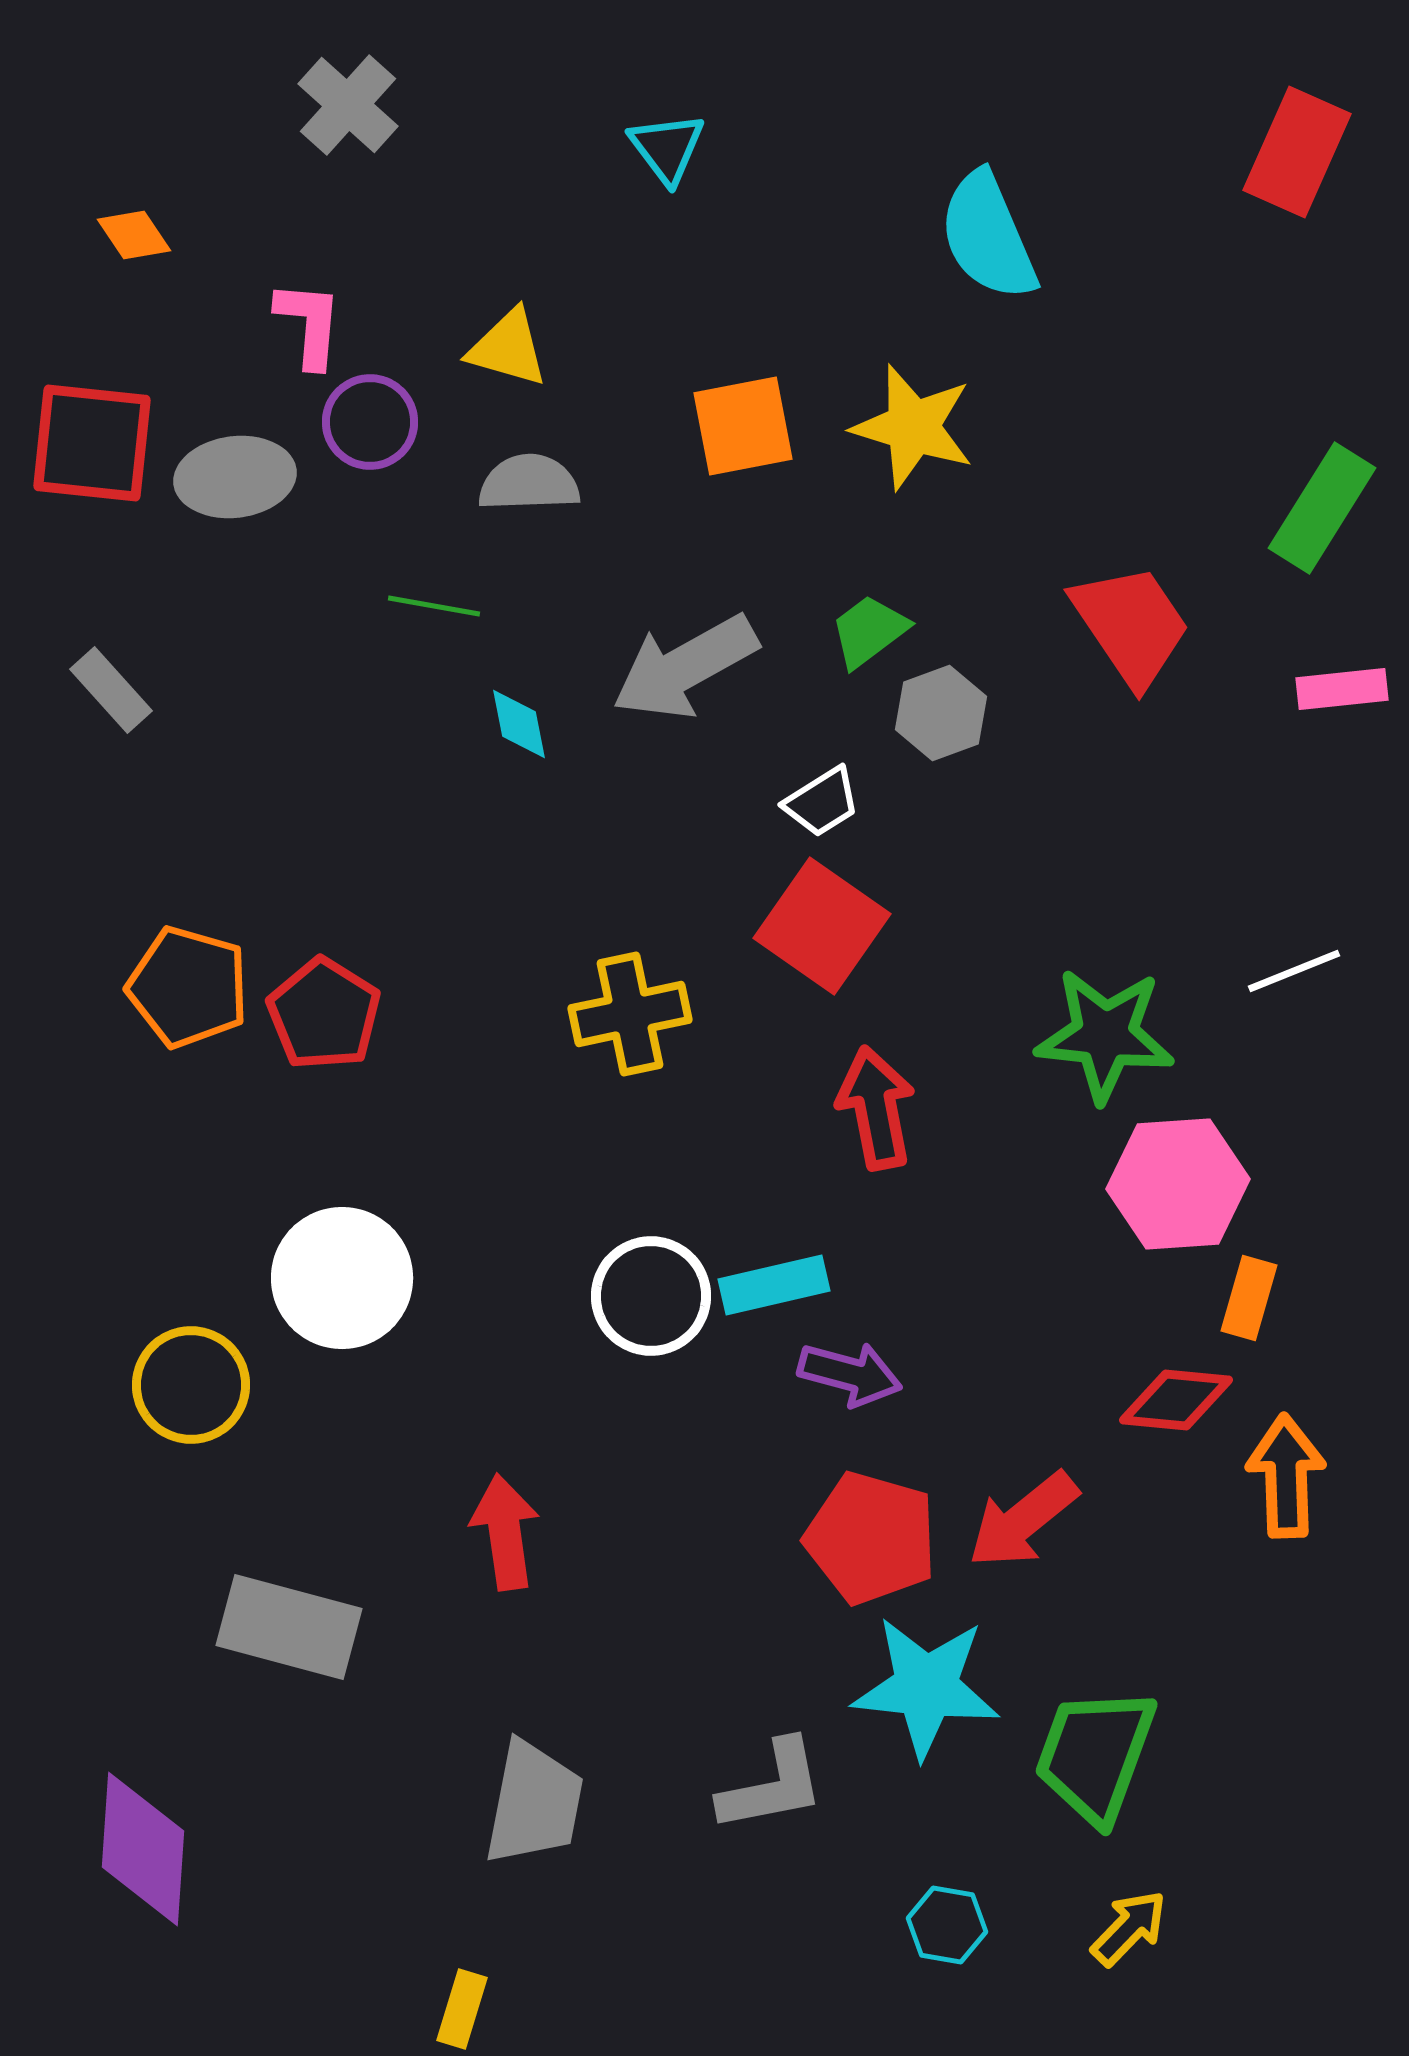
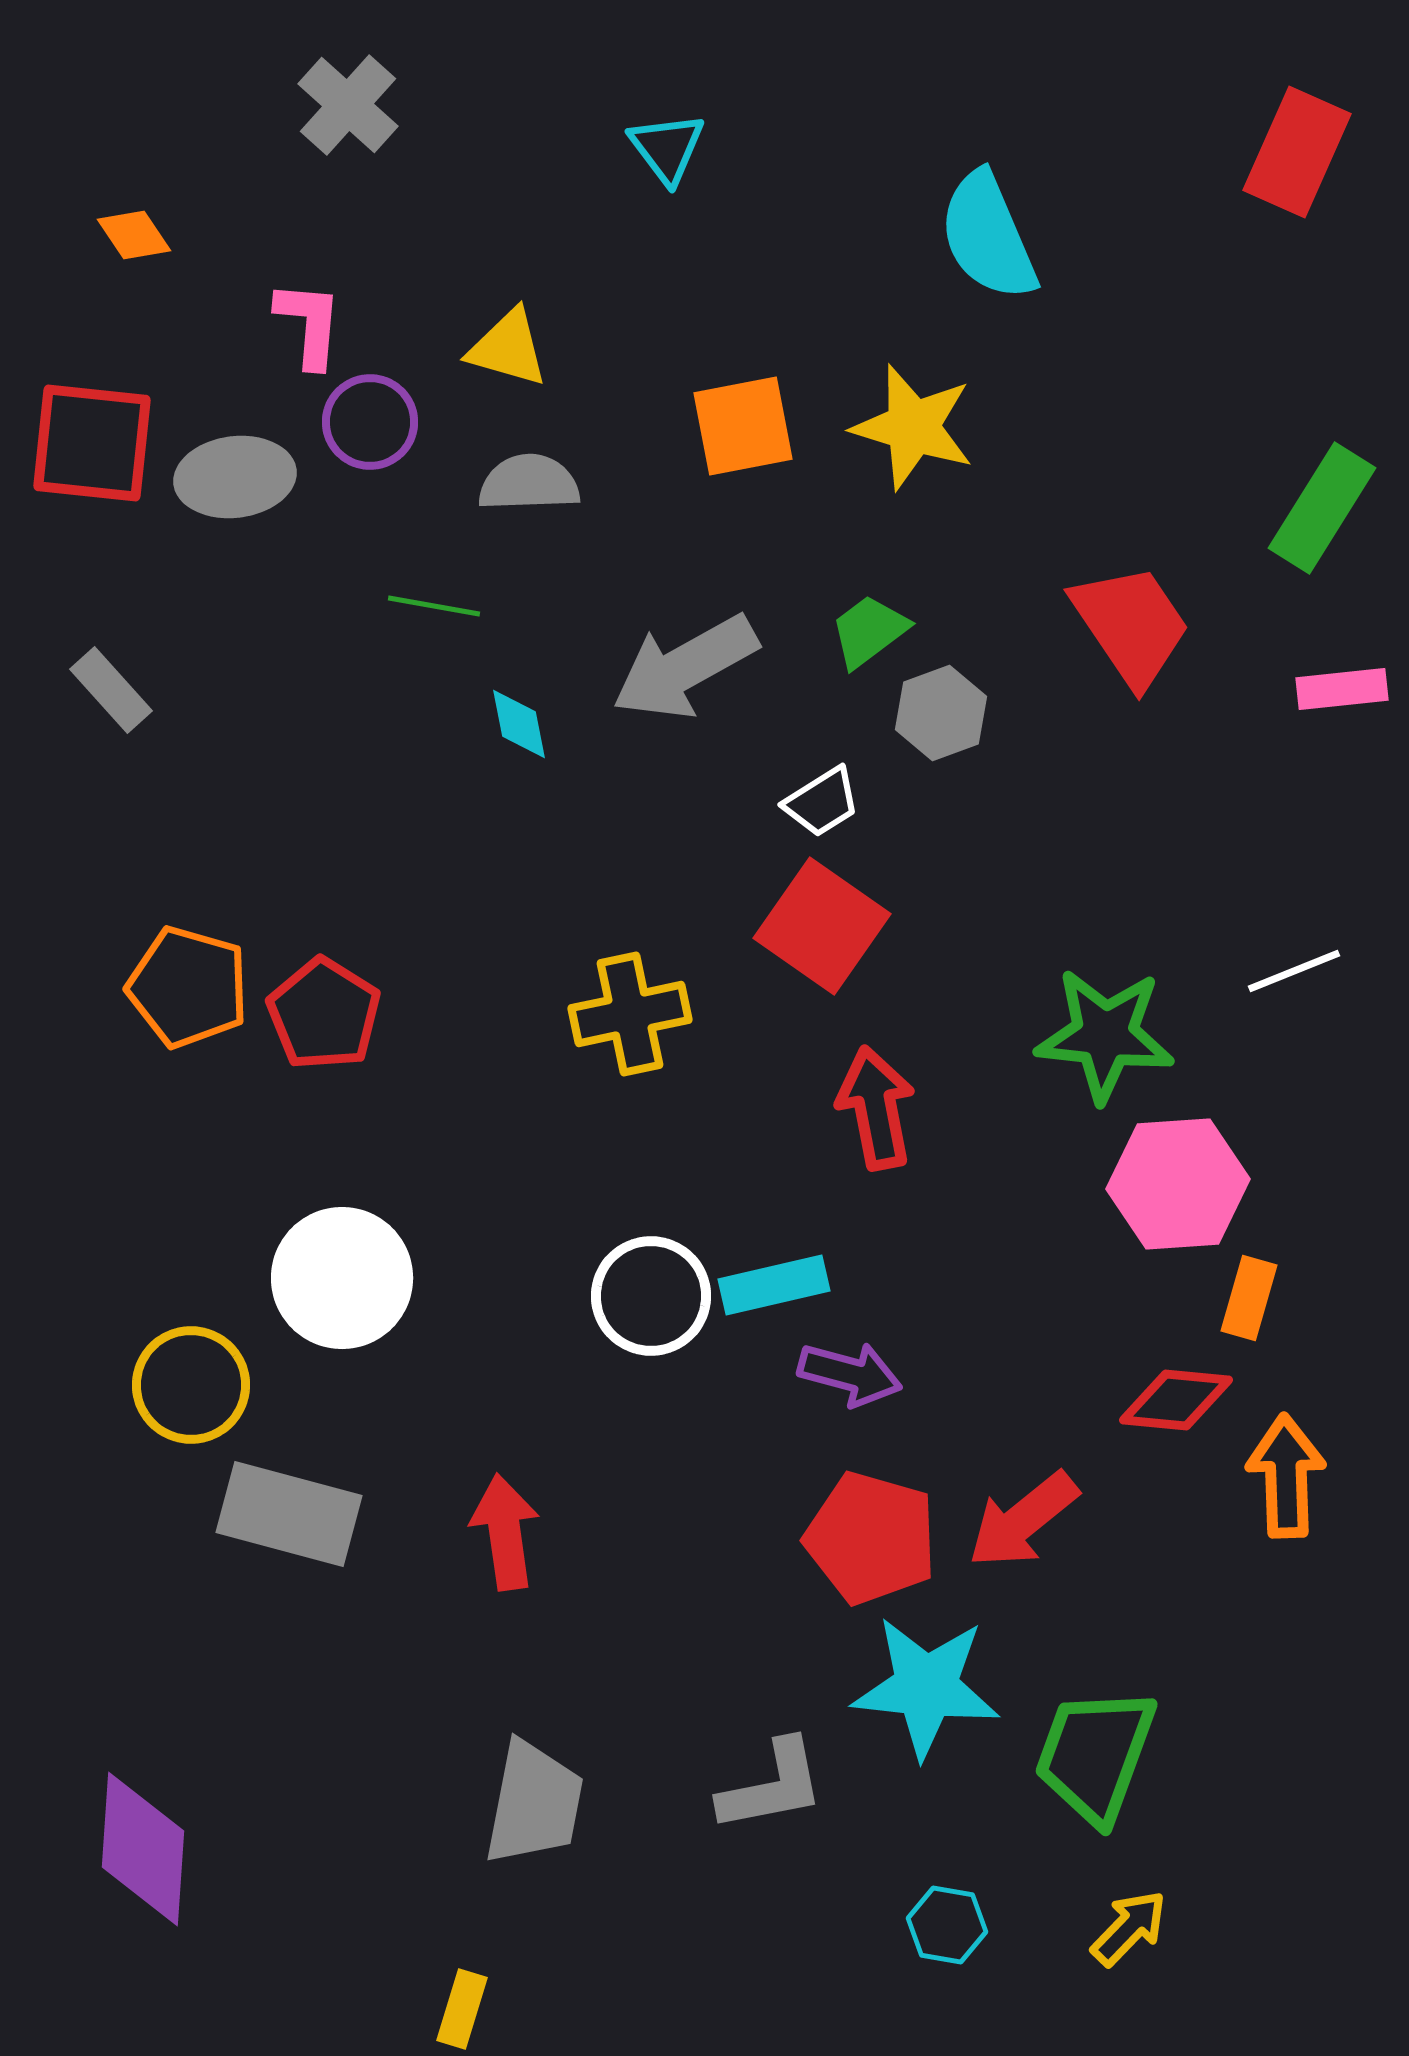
gray rectangle at (289, 1627): moved 113 px up
